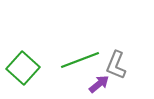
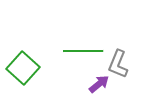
green line: moved 3 px right, 9 px up; rotated 21 degrees clockwise
gray L-shape: moved 2 px right, 1 px up
